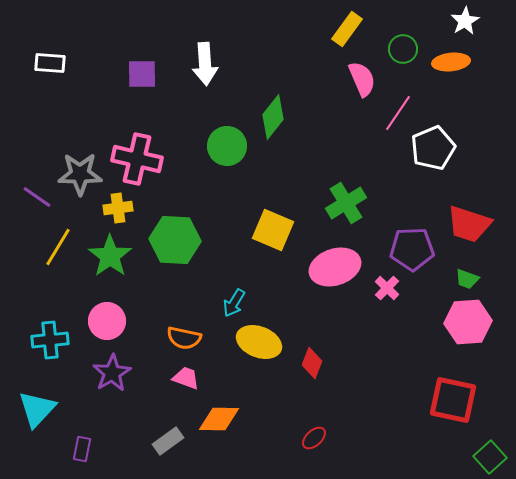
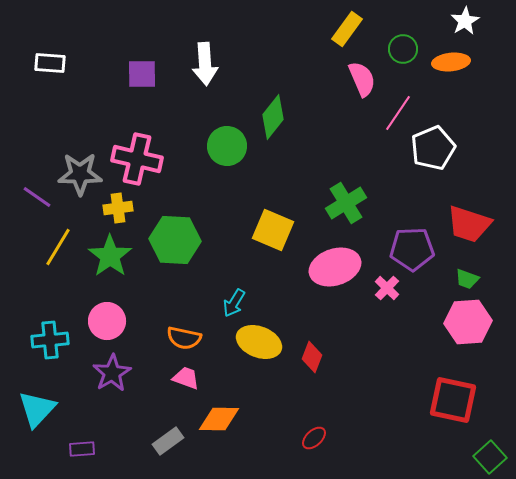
red diamond at (312, 363): moved 6 px up
purple rectangle at (82, 449): rotated 75 degrees clockwise
